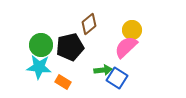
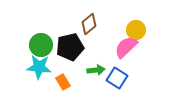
yellow circle: moved 4 px right
green arrow: moved 7 px left
orange rectangle: rotated 28 degrees clockwise
